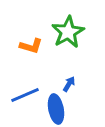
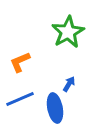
orange L-shape: moved 11 px left, 16 px down; rotated 140 degrees clockwise
blue line: moved 5 px left, 4 px down
blue ellipse: moved 1 px left, 1 px up
